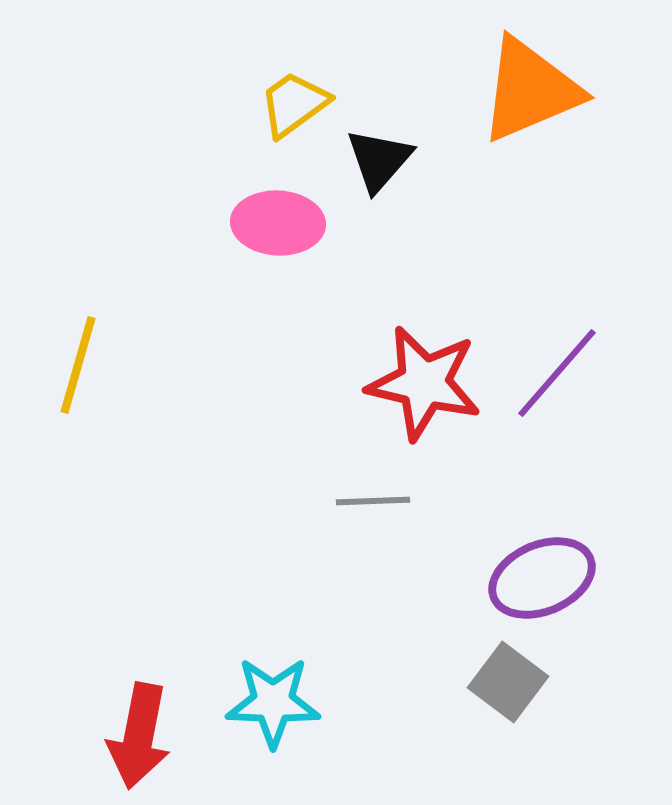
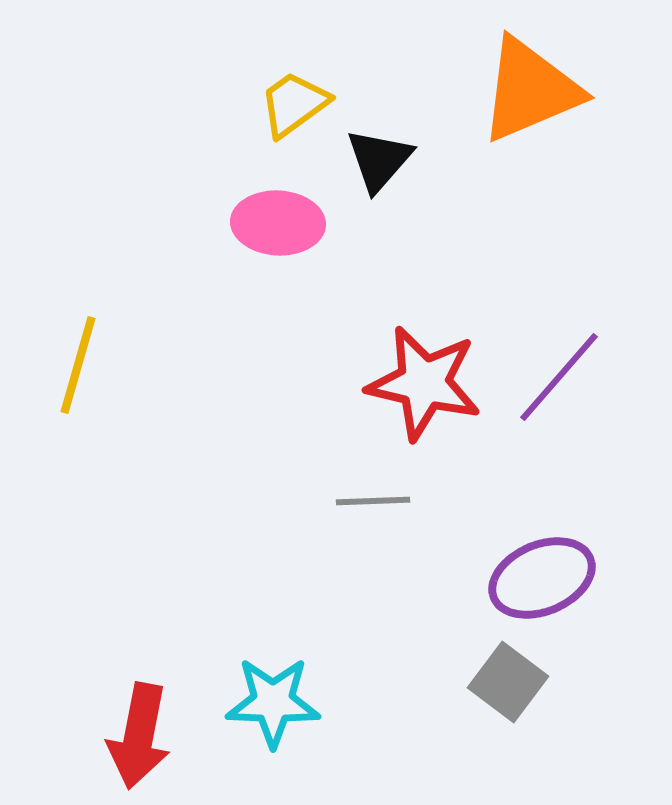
purple line: moved 2 px right, 4 px down
